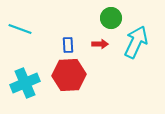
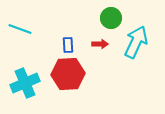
red hexagon: moved 1 px left, 1 px up
